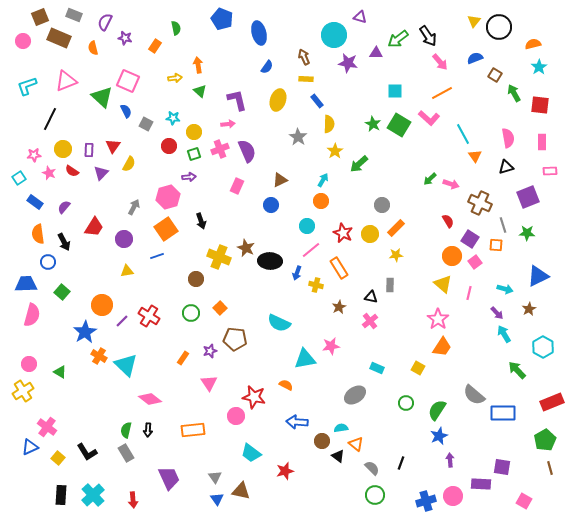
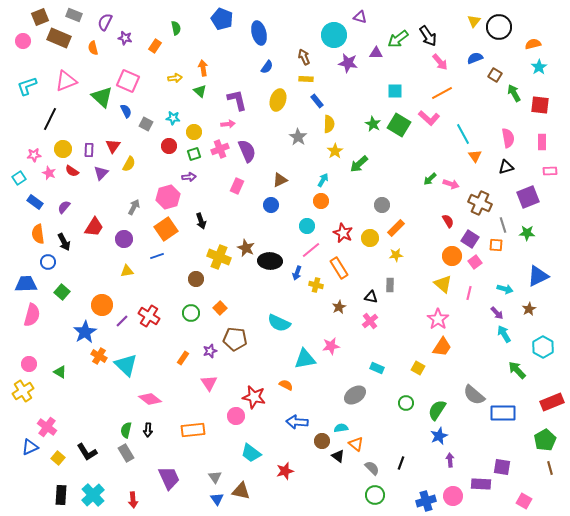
orange arrow at (198, 65): moved 5 px right, 3 px down
yellow circle at (370, 234): moved 4 px down
